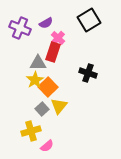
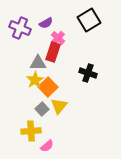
yellow cross: rotated 12 degrees clockwise
